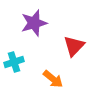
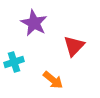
purple star: rotated 28 degrees counterclockwise
orange arrow: moved 1 px down
